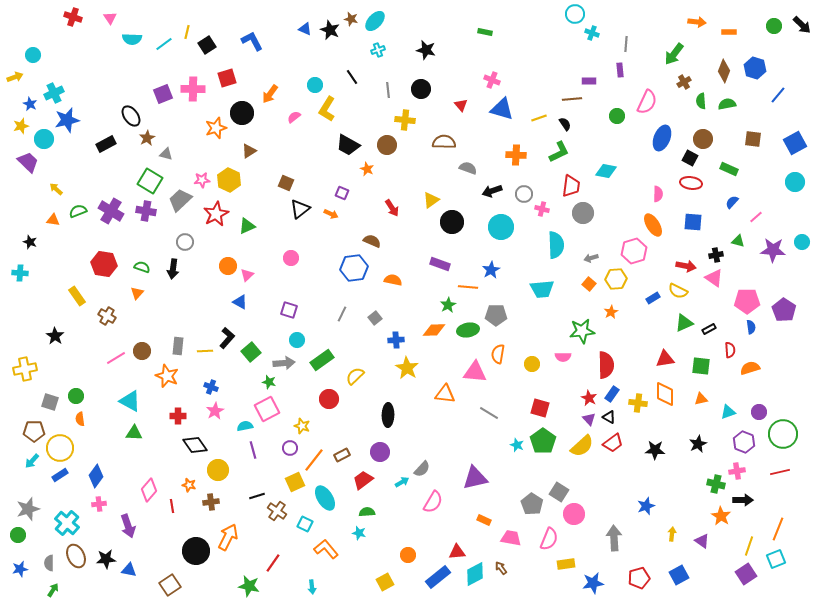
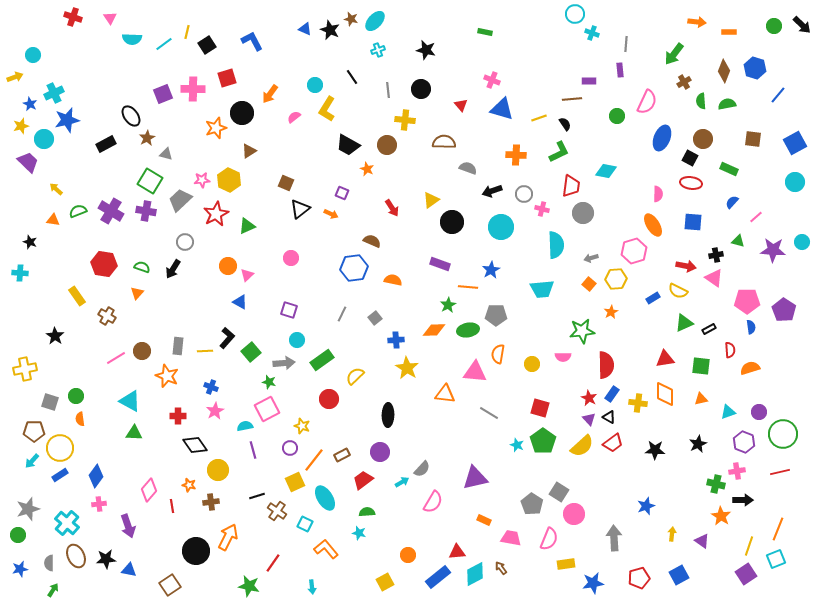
black arrow at (173, 269): rotated 24 degrees clockwise
